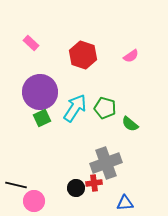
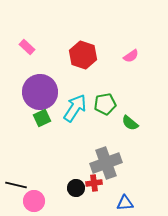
pink rectangle: moved 4 px left, 4 px down
green pentagon: moved 4 px up; rotated 25 degrees counterclockwise
green semicircle: moved 1 px up
